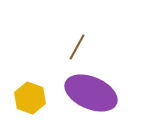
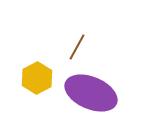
yellow hexagon: moved 7 px right, 20 px up; rotated 12 degrees clockwise
